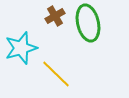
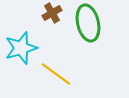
brown cross: moved 3 px left, 3 px up
yellow line: rotated 8 degrees counterclockwise
